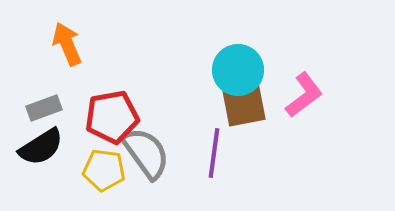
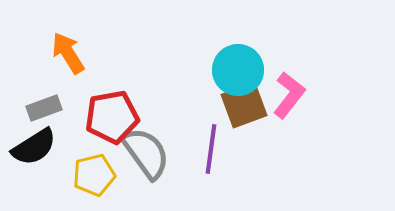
orange arrow: moved 1 px right, 9 px down; rotated 9 degrees counterclockwise
pink L-shape: moved 15 px left; rotated 15 degrees counterclockwise
brown square: rotated 9 degrees counterclockwise
black semicircle: moved 7 px left
purple line: moved 3 px left, 4 px up
yellow pentagon: moved 10 px left, 5 px down; rotated 21 degrees counterclockwise
